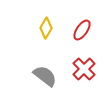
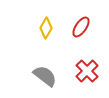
red ellipse: moved 1 px left, 3 px up
red cross: moved 3 px right, 2 px down
